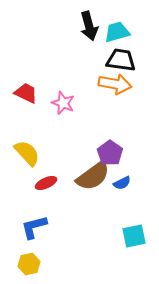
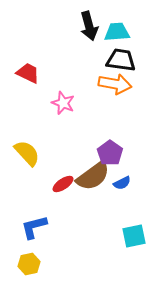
cyan trapezoid: rotated 12 degrees clockwise
red trapezoid: moved 2 px right, 20 px up
red ellipse: moved 17 px right, 1 px down; rotated 10 degrees counterclockwise
